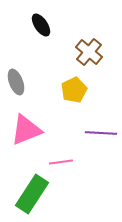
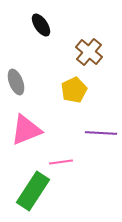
green rectangle: moved 1 px right, 3 px up
